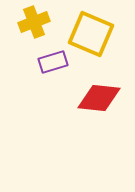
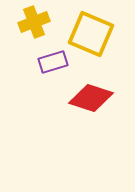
red diamond: moved 8 px left; rotated 12 degrees clockwise
